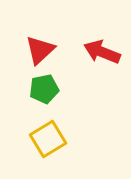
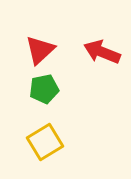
yellow square: moved 3 px left, 3 px down
